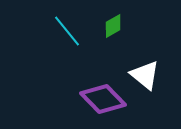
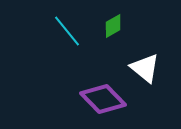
white triangle: moved 7 px up
